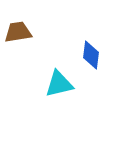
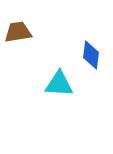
cyan triangle: rotated 16 degrees clockwise
